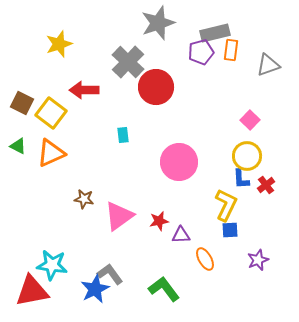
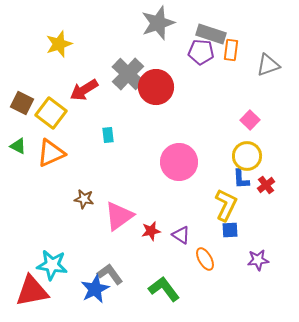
gray rectangle: moved 4 px left, 1 px down; rotated 32 degrees clockwise
purple pentagon: rotated 20 degrees clockwise
gray cross: moved 12 px down
red arrow: rotated 32 degrees counterclockwise
cyan rectangle: moved 15 px left
red star: moved 8 px left, 10 px down
purple triangle: rotated 36 degrees clockwise
purple star: rotated 15 degrees clockwise
